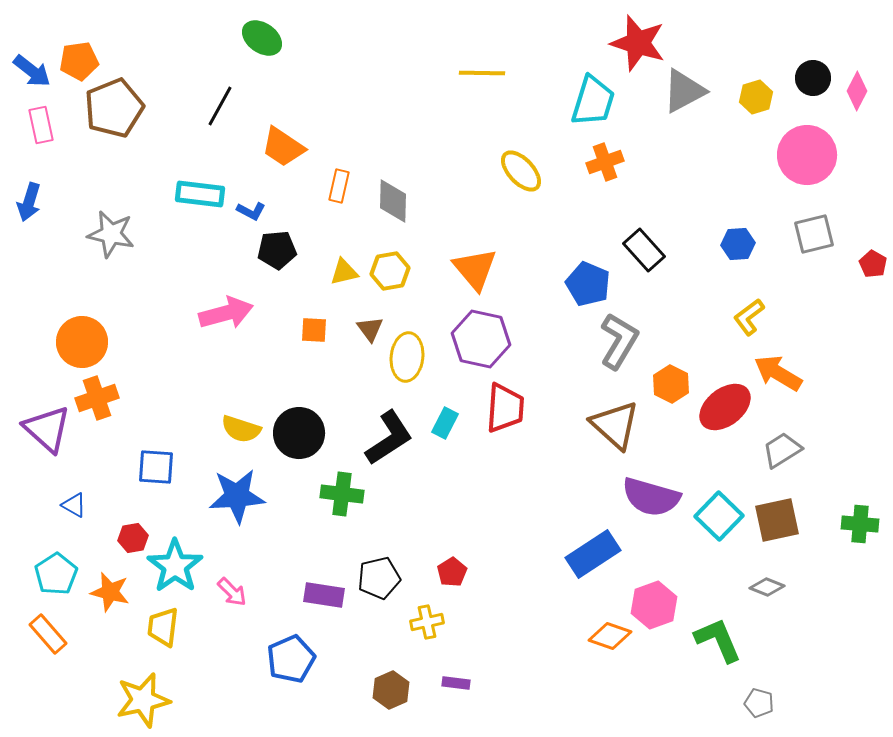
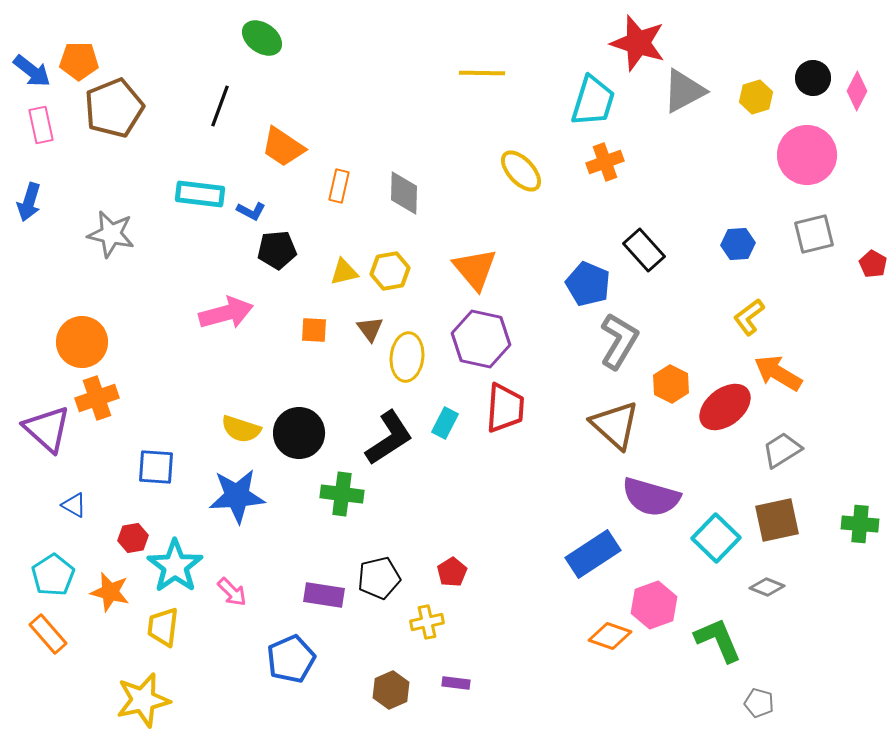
orange pentagon at (79, 61): rotated 9 degrees clockwise
black line at (220, 106): rotated 9 degrees counterclockwise
gray diamond at (393, 201): moved 11 px right, 8 px up
cyan square at (719, 516): moved 3 px left, 22 px down
cyan pentagon at (56, 574): moved 3 px left, 1 px down
